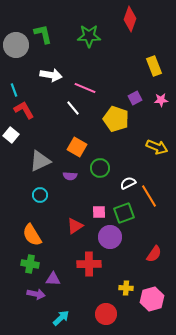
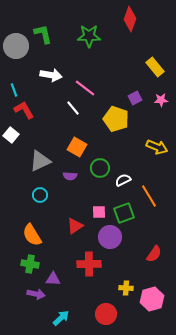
gray circle: moved 1 px down
yellow rectangle: moved 1 px right, 1 px down; rotated 18 degrees counterclockwise
pink line: rotated 15 degrees clockwise
white semicircle: moved 5 px left, 3 px up
